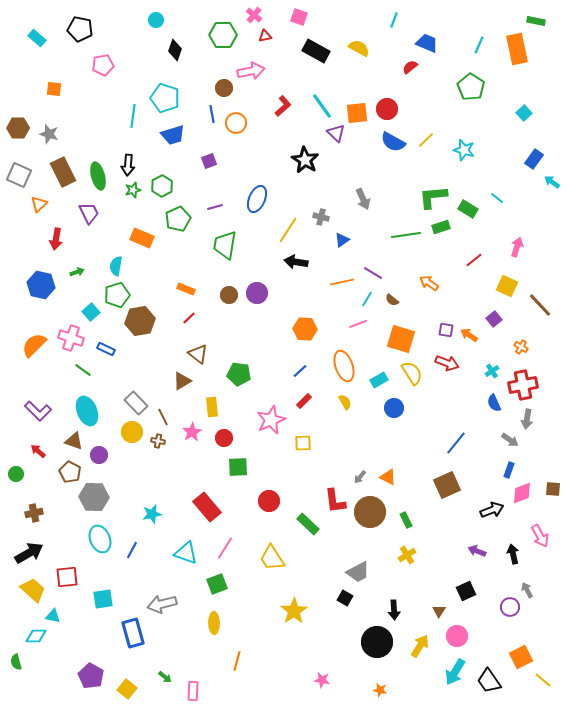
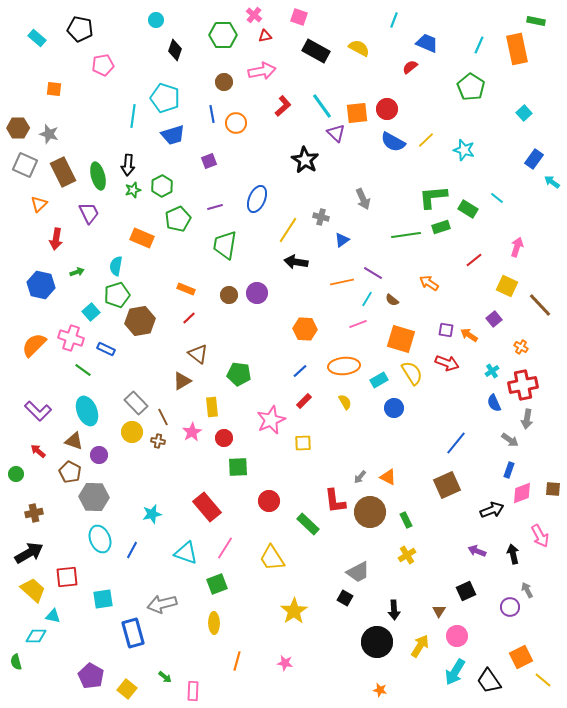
pink arrow at (251, 71): moved 11 px right
brown circle at (224, 88): moved 6 px up
gray square at (19, 175): moved 6 px right, 10 px up
orange ellipse at (344, 366): rotated 76 degrees counterclockwise
pink star at (322, 680): moved 37 px left, 17 px up
